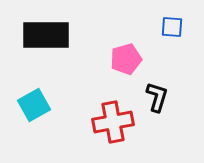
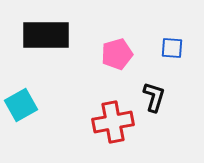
blue square: moved 21 px down
pink pentagon: moved 9 px left, 5 px up
black L-shape: moved 3 px left
cyan square: moved 13 px left
